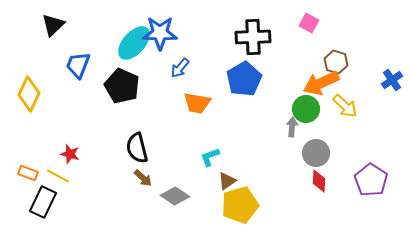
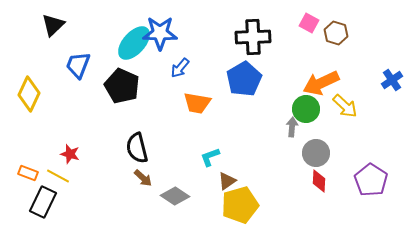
brown hexagon: moved 29 px up
